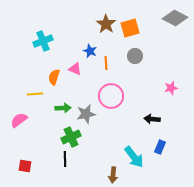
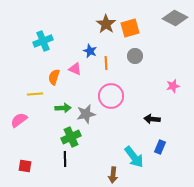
pink star: moved 2 px right, 2 px up
